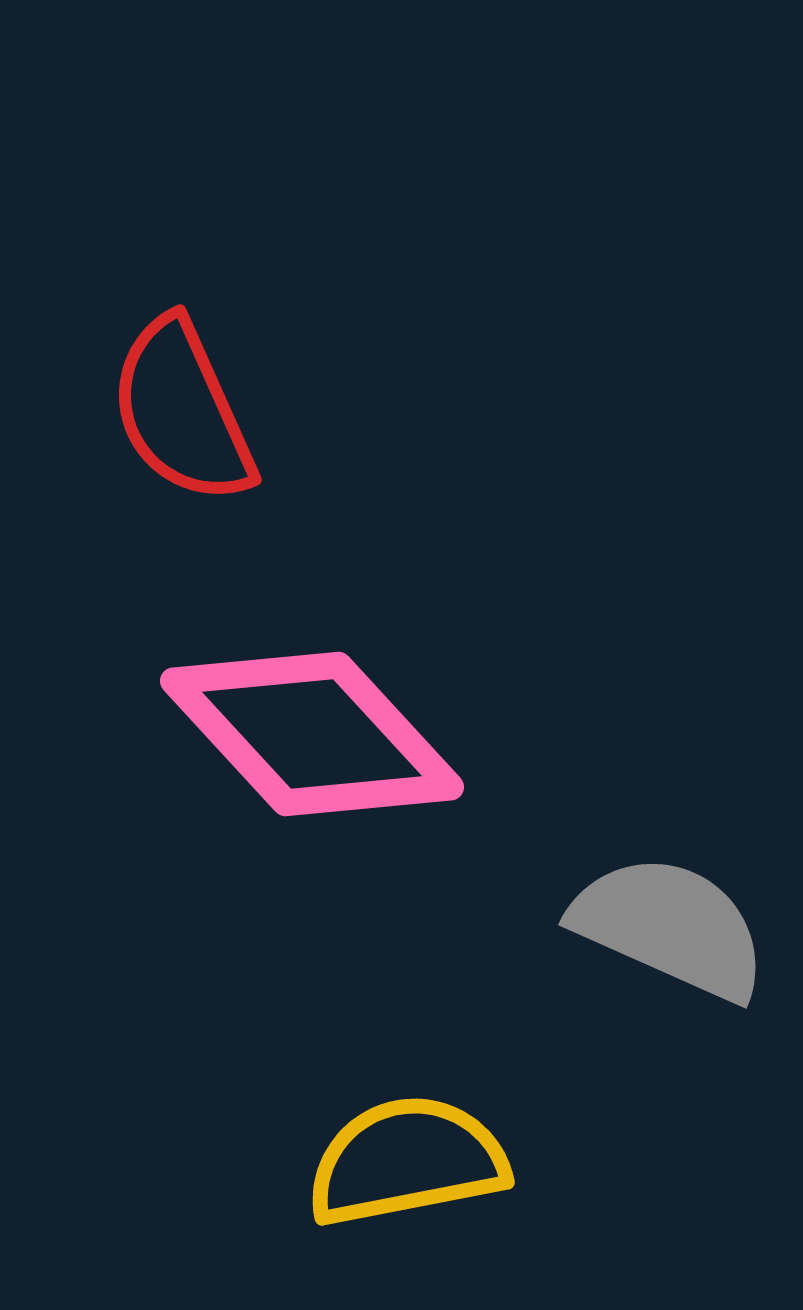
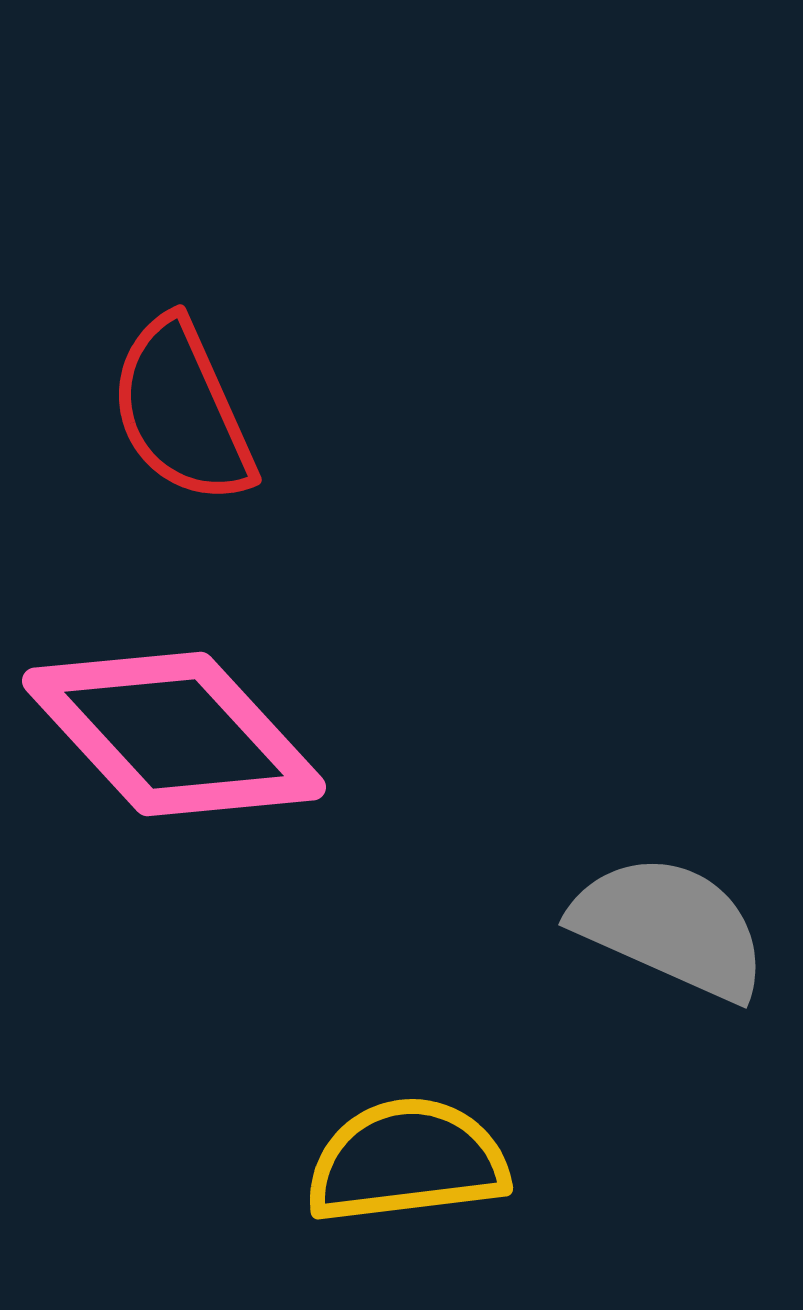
pink diamond: moved 138 px left
yellow semicircle: rotated 4 degrees clockwise
